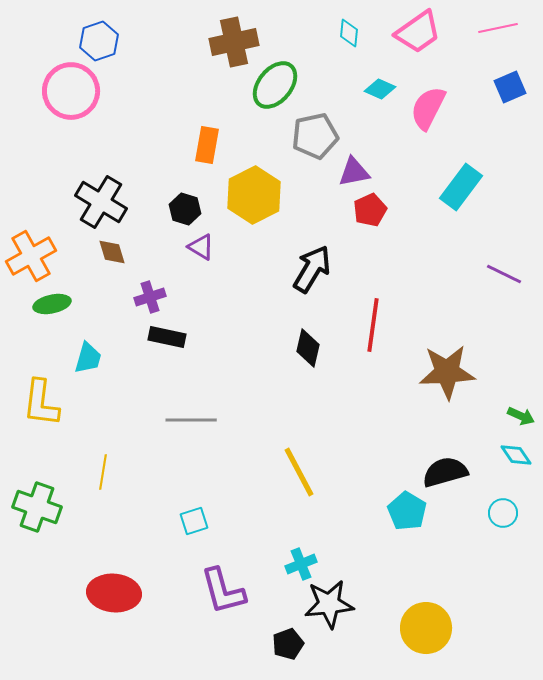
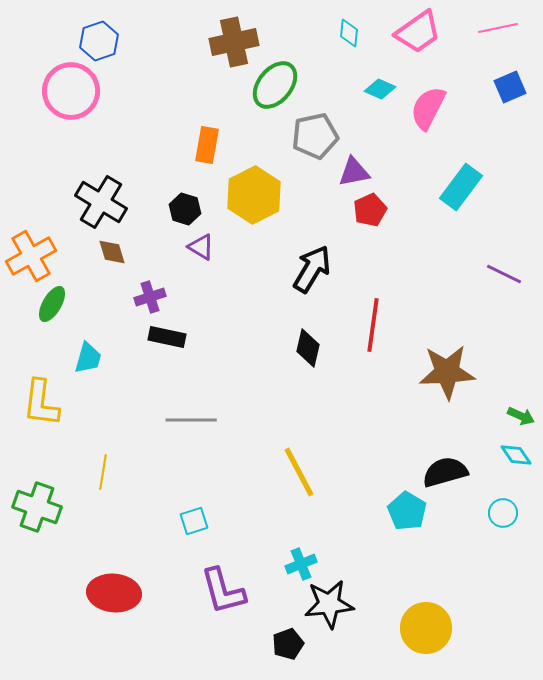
green ellipse at (52, 304): rotated 48 degrees counterclockwise
